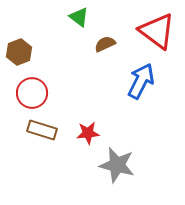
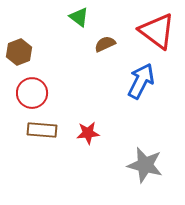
brown rectangle: rotated 12 degrees counterclockwise
gray star: moved 28 px right
